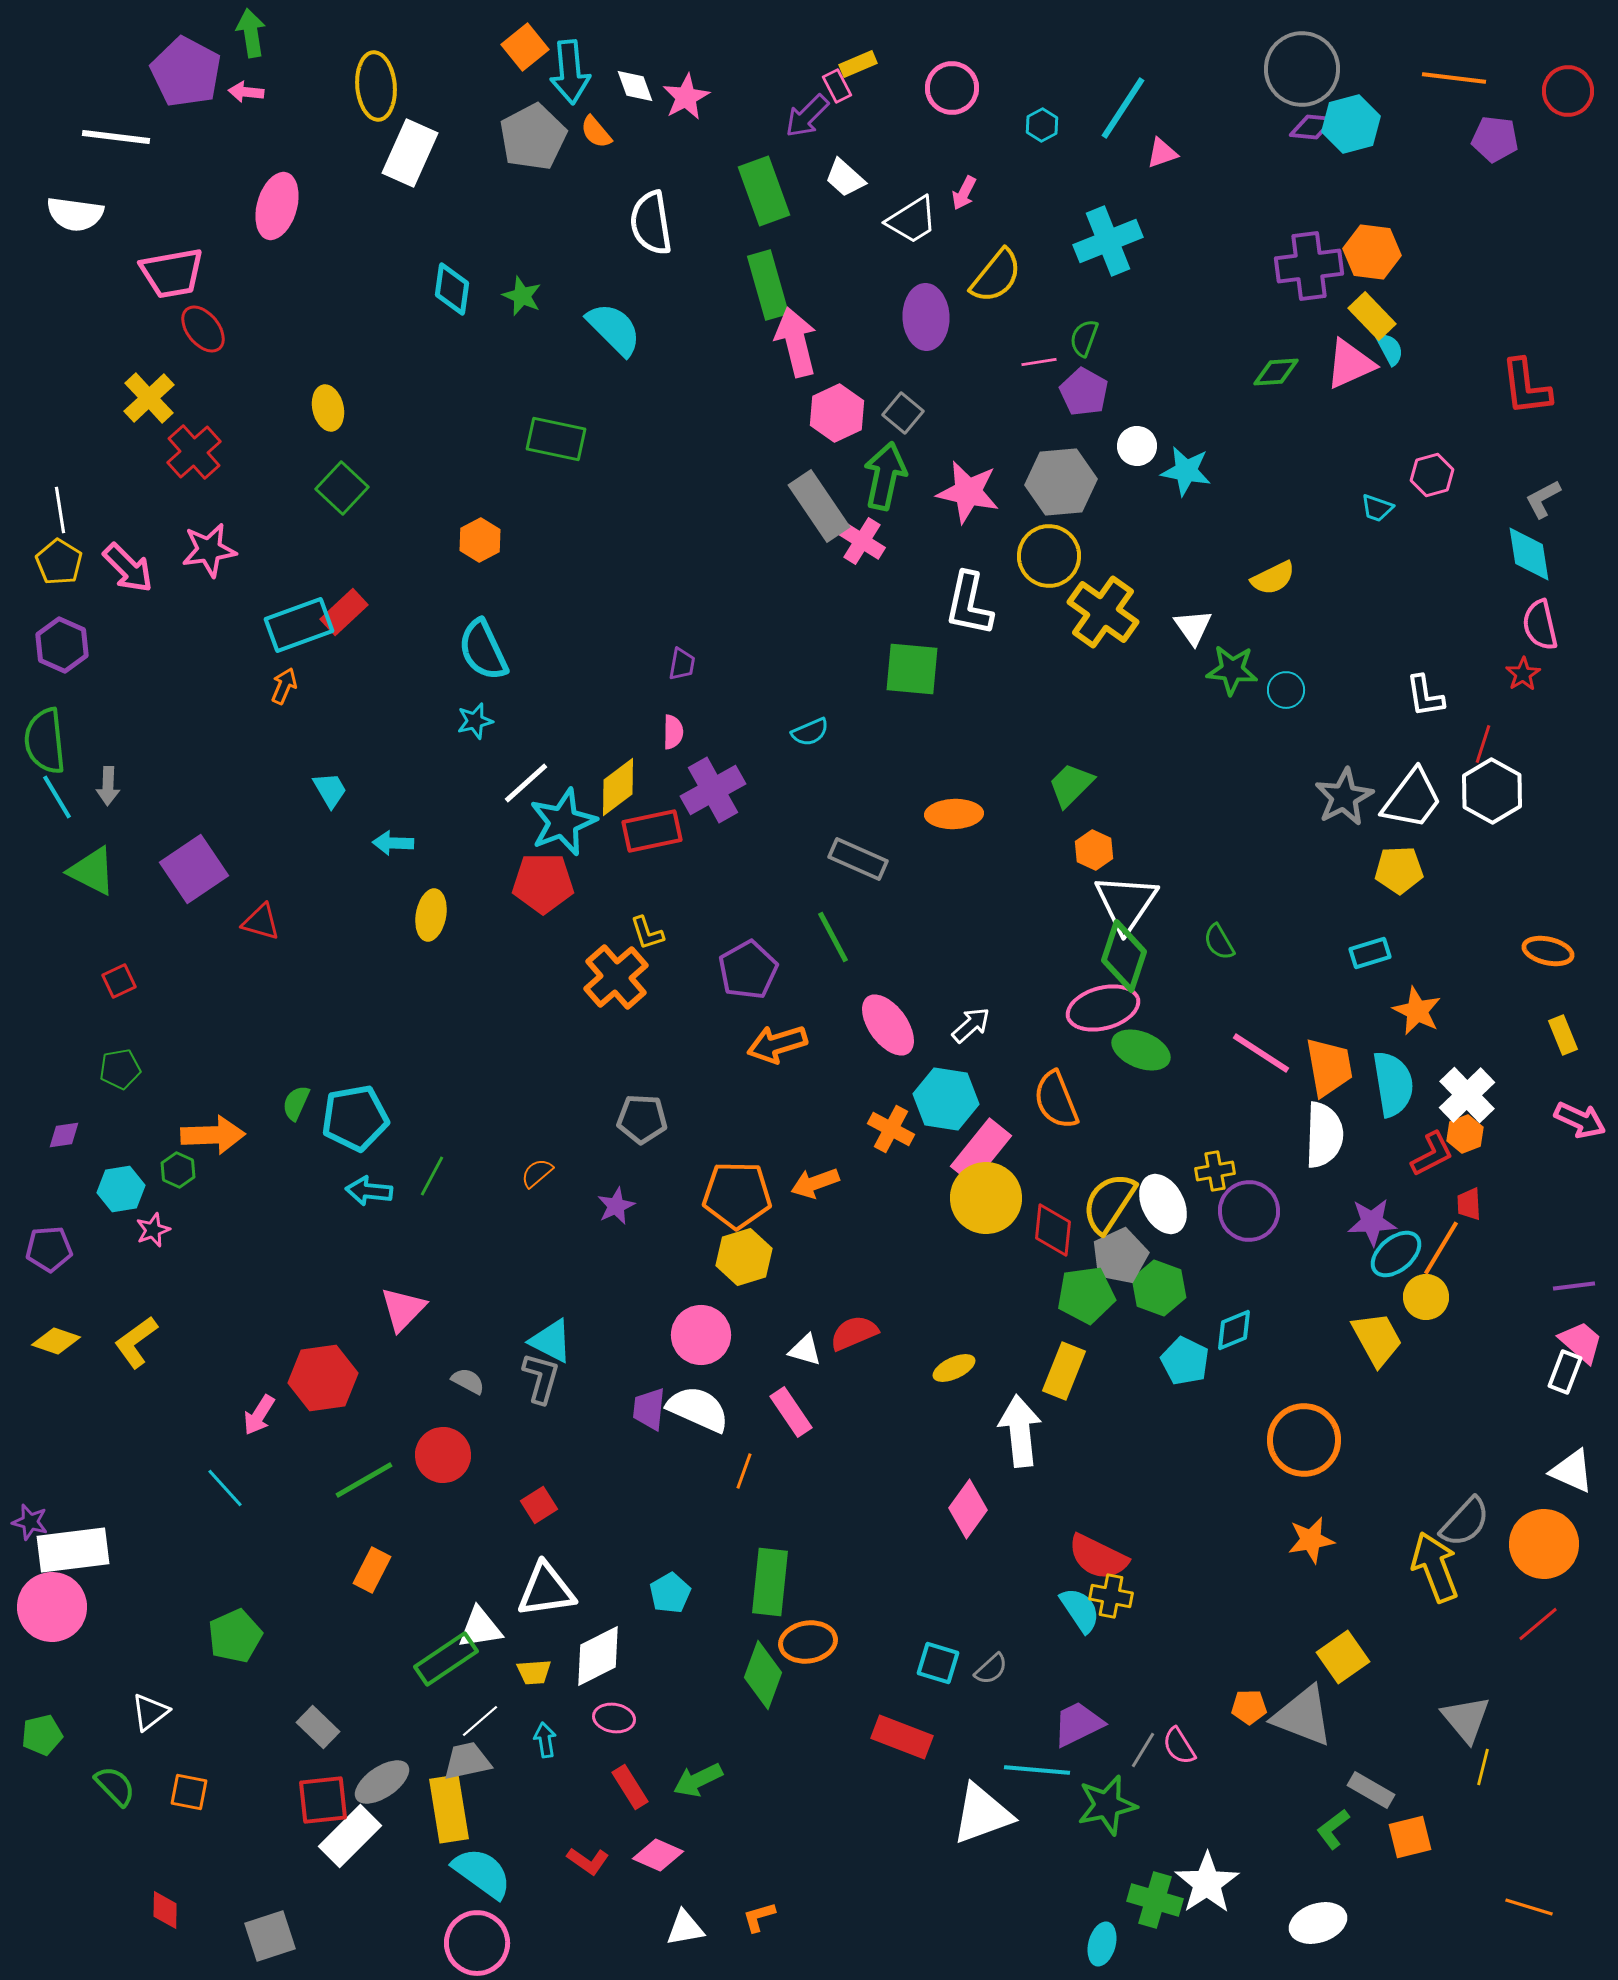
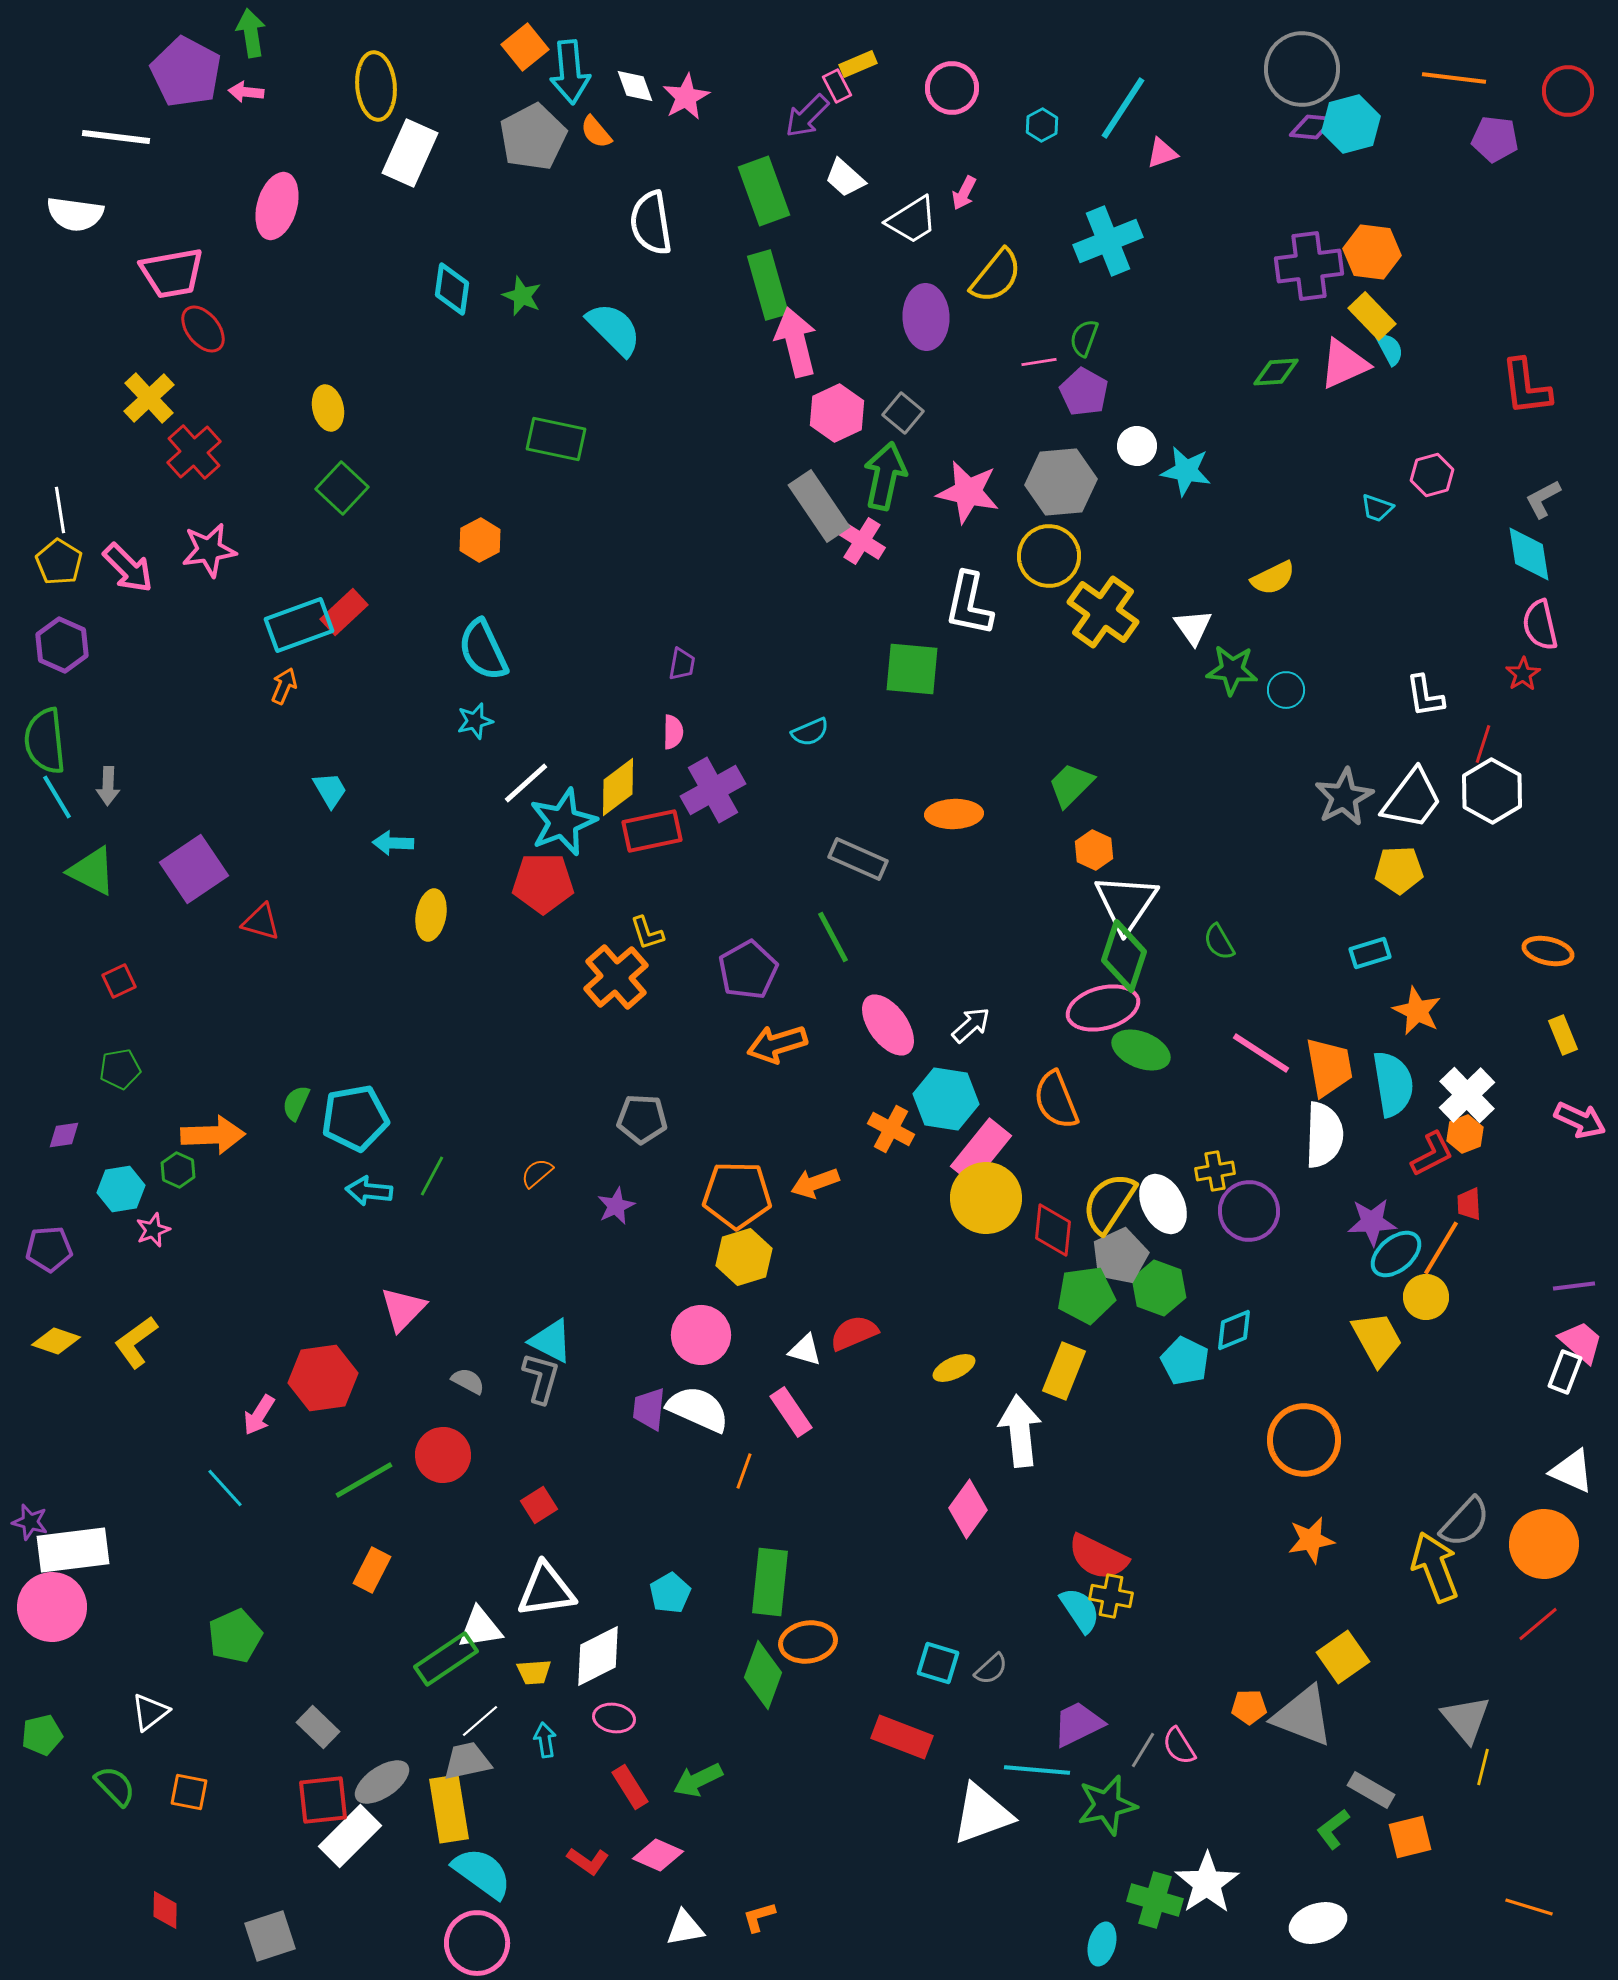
pink triangle at (1350, 364): moved 6 px left
